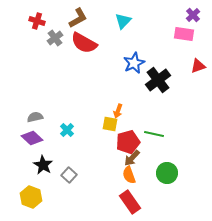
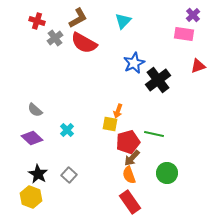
gray semicircle: moved 7 px up; rotated 126 degrees counterclockwise
black star: moved 5 px left, 9 px down
